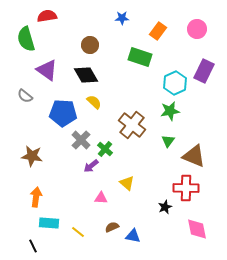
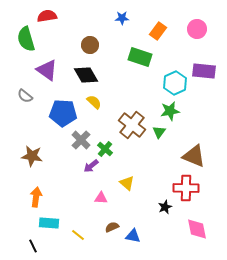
purple rectangle: rotated 70 degrees clockwise
green triangle: moved 9 px left, 9 px up
yellow line: moved 3 px down
